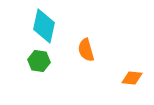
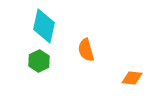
green hexagon: rotated 25 degrees clockwise
